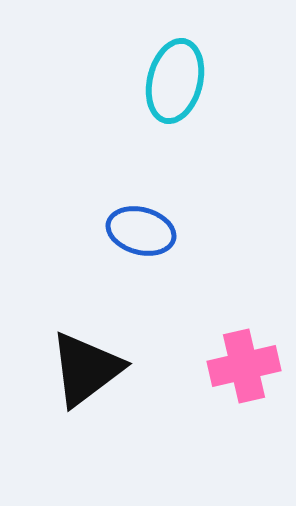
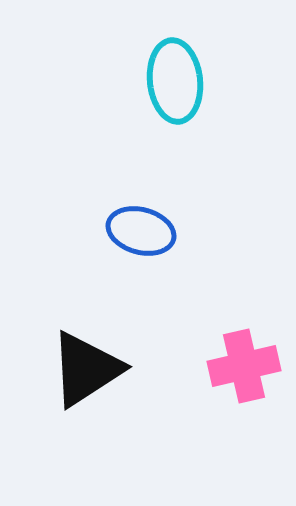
cyan ellipse: rotated 20 degrees counterclockwise
black triangle: rotated 4 degrees clockwise
